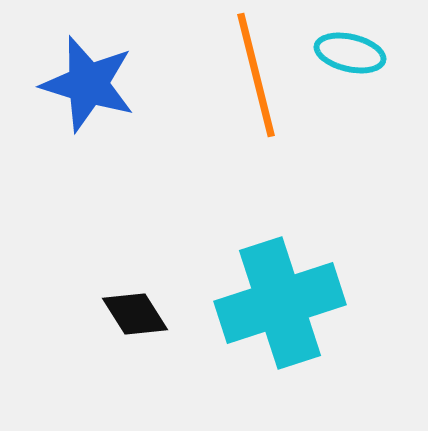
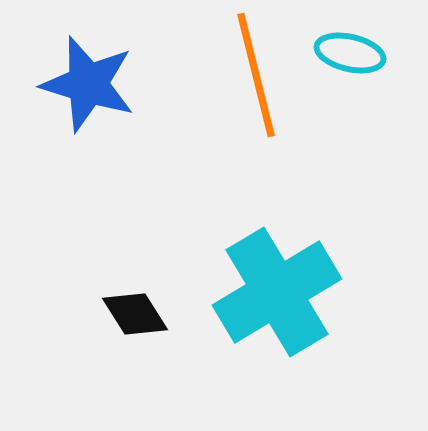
cyan cross: moved 3 px left, 11 px up; rotated 13 degrees counterclockwise
